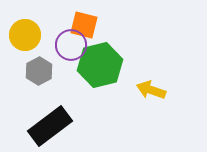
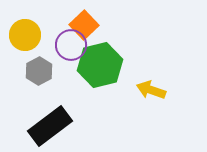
orange square: rotated 32 degrees clockwise
